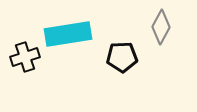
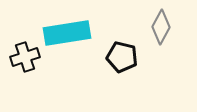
cyan rectangle: moved 1 px left, 1 px up
black pentagon: rotated 16 degrees clockwise
